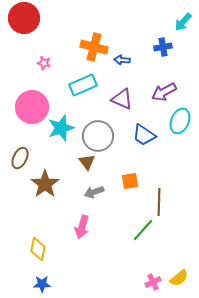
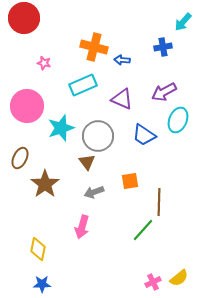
pink circle: moved 5 px left, 1 px up
cyan ellipse: moved 2 px left, 1 px up
